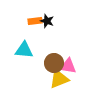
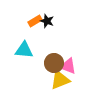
orange rectangle: rotated 24 degrees counterclockwise
pink triangle: rotated 12 degrees clockwise
yellow triangle: moved 1 px right, 1 px down
